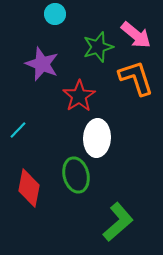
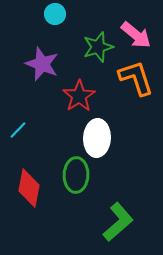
green ellipse: rotated 16 degrees clockwise
